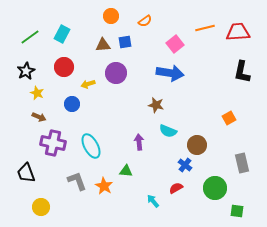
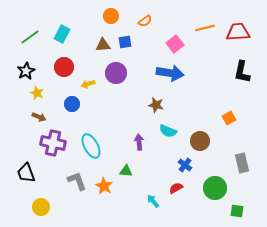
brown circle: moved 3 px right, 4 px up
